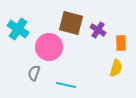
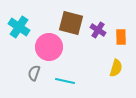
cyan cross: moved 1 px right, 2 px up
orange rectangle: moved 6 px up
cyan line: moved 1 px left, 4 px up
